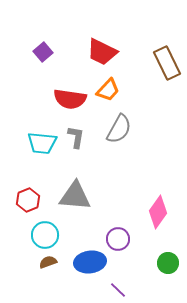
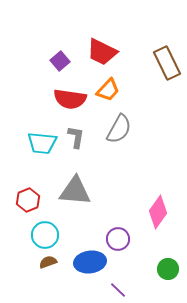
purple square: moved 17 px right, 9 px down
gray triangle: moved 5 px up
green circle: moved 6 px down
